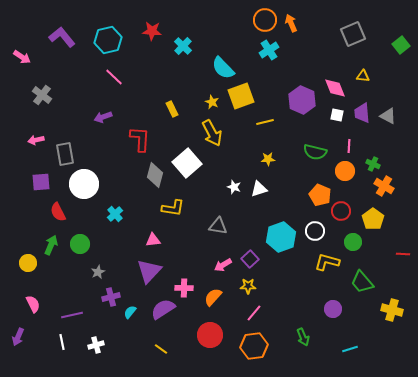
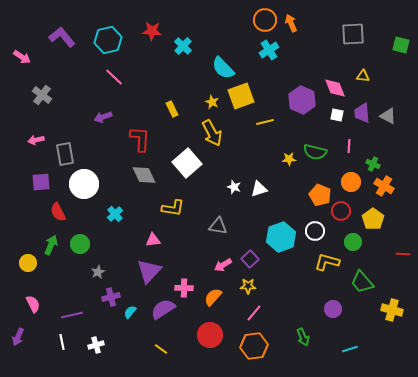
gray square at (353, 34): rotated 20 degrees clockwise
green square at (401, 45): rotated 36 degrees counterclockwise
yellow star at (268, 159): moved 21 px right
orange circle at (345, 171): moved 6 px right, 11 px down
gray diamond at (155, 175): moved 11 px left; rotated 40 degrees counterclockwise
